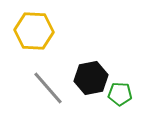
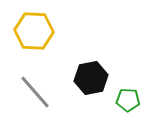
gray line: moved 13 px left, 4 px down
green pentagon: moved 8 px right, 6 px down
